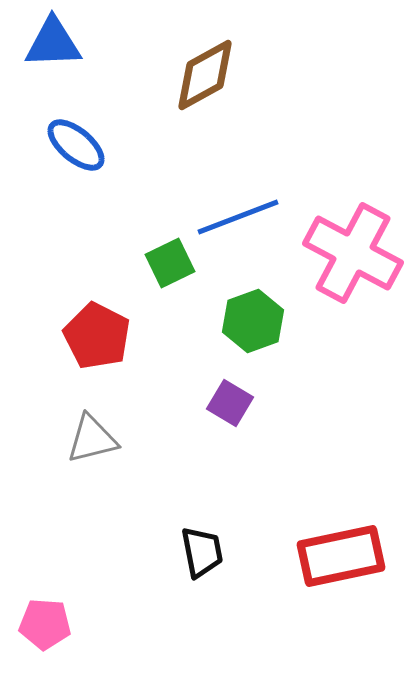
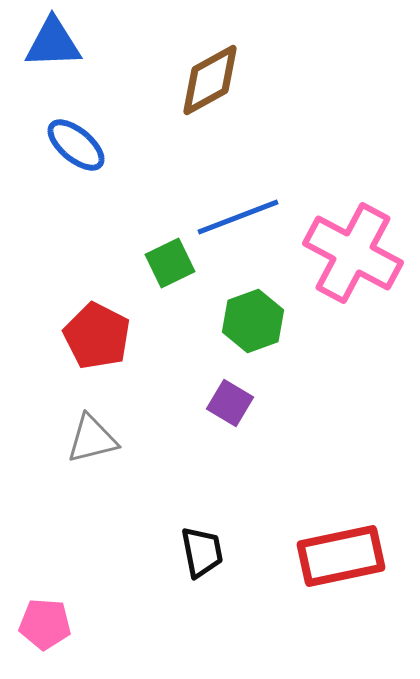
brown diamond: moved 5 px right, 5 px down
